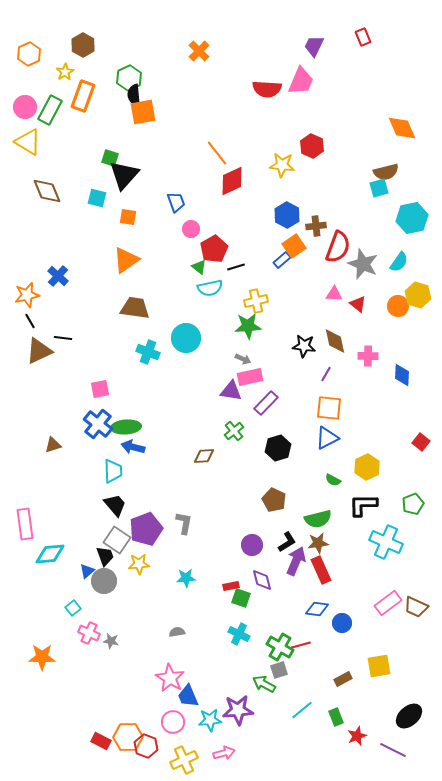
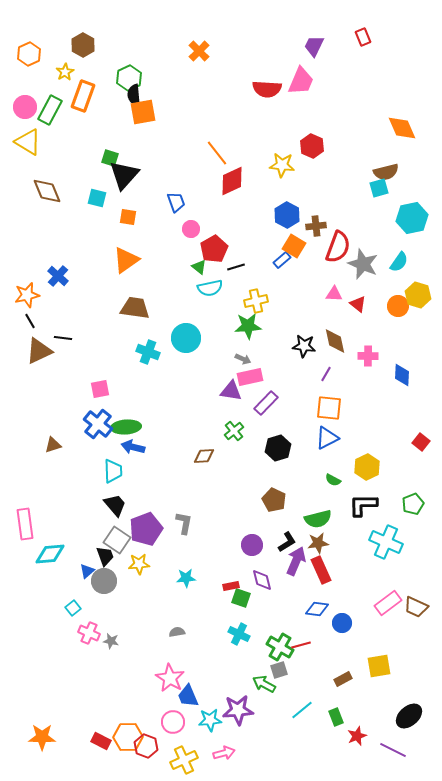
orange square at (294, 246): rotated 25 degrees counterclockwise
orange star at (42, 657): moved 80 px down
